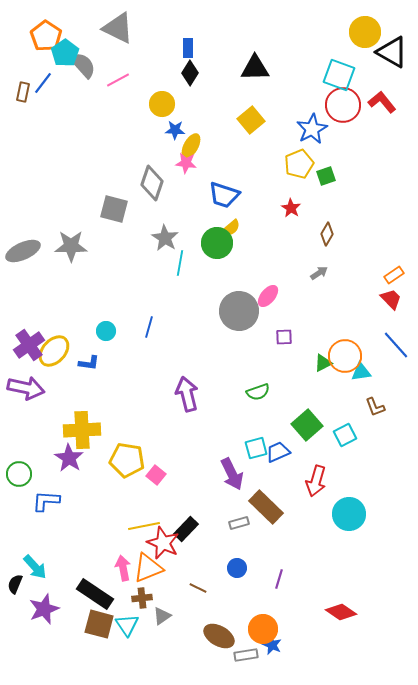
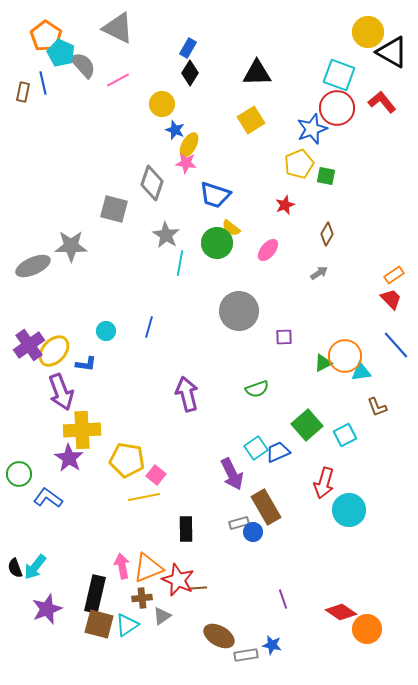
yellow circle at (365, 32): moved 3 px right
blue rectangle at (188, 48): rotated 30 degrees clockwise
cyan pentagon at (65, 53): moved 4 px left; rotated 12 degrees counterclockwise
black triangle at (255, 68): moved 2 px right, 5 px down
blue line at (43, 83): rotated 50 degrees counterclockwise
red circle at (343, 105): moved 6 px left, 3 px down
yellow square at (251, 120): rotated 8 degrees clockwise
blue star at (312, 129): rotated 8 degrees clockwise
blue star at (175, 130): rotated 18 degrees clockwise
yellow ellipse at (191, 146): moved 2 px left, 1 px up
green square at (326, 176): rotated 30 degrees clockwise
blue trapezoid at (224, 195): moved 9 px left
red star at (291, 208): moved 6 px left, 3 px up; rotated 18 degrees clockwise
yellow semicircle at (231, 228): rotated 78 degrees clockwise
gray star at (165, 238): moved 1 px right, 3 px up
gray ellipse at (23, 251): moved 10 px right, 15 px down
pink ellipse at (268, 296): moved 46 px up
blue L-shape at (89, 363): moved 3 px left, 1 px down
purple arrow at (26, 388): moved 35 px right, 4 px down; rotated 57 degrees clockwise
green semicircle at (258, 392): moved 1 px left, 3 px up
brown L-shape at (375, 407): moved 2 px right
cyan square at (256, 448): rotated 20 degrees counterclockwise
red arrow at (316, 481): moved 8 px right, 2 px down
blue L-shape at (46, 501): moved 2 px right, 3 px up; rotated 32 degrees clockwise
brown rectangle at (266, 507): rotated 16 degrees clockwise
cyan circle at (349, 514): moved 4 px up
yellow line at (144, 526): moved 29 px up
black rectangle at (186, 529): rotated 45 degrees counterclockwise
red star at (163, 543): moved 15 px right, 37 px down
cyan arrow at (35, 567): rotated 80 degrees clockwise
pink arrow at (123, 568): moved 1 px left, 2 px up
blue circle at (237, 568): moved 16 px right, 36 px up
purple line at (279, 579): moved 4 px right, 20 px down; rotated 36 degrees counterclockwise
black semicircle at (15, 584): moved 16 px up; rotated 42 degrees counterclockwise
brown line at (198, 588): rotated 30 degrees counterclockwise
black rectangle at (95, 594): rotated 69 degrees clockwise
purple star at (44, 609): moved 3 px right
cyan triangle at (127, 625): rotated 30 degrees clockwise
orange circle at (263, 629): moved 104 px right
blue star at (272, 645): rotated 12 degrees counterclockwise
